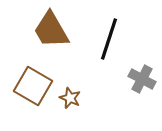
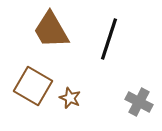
gray cross: moved 3 px left, 23 px down
